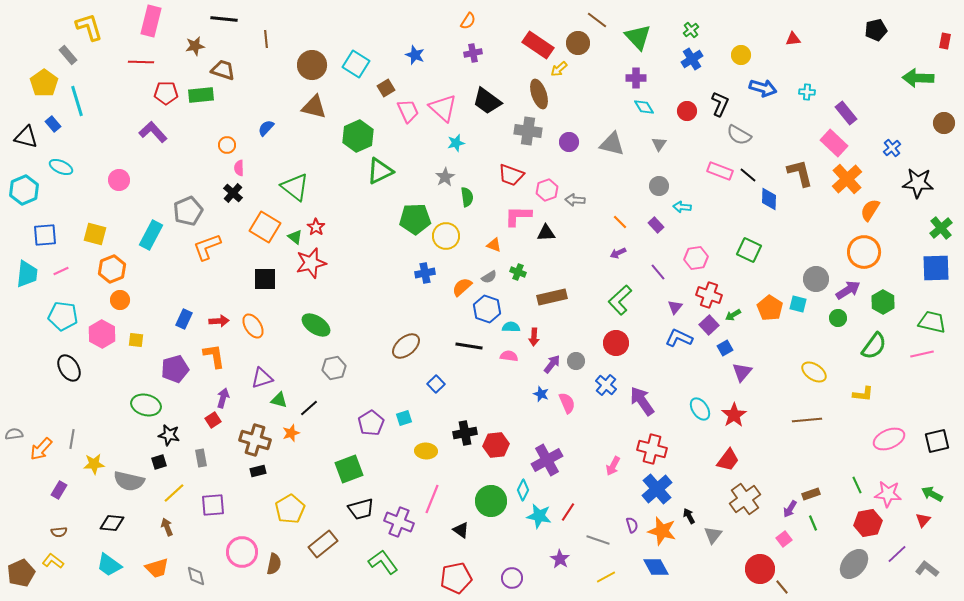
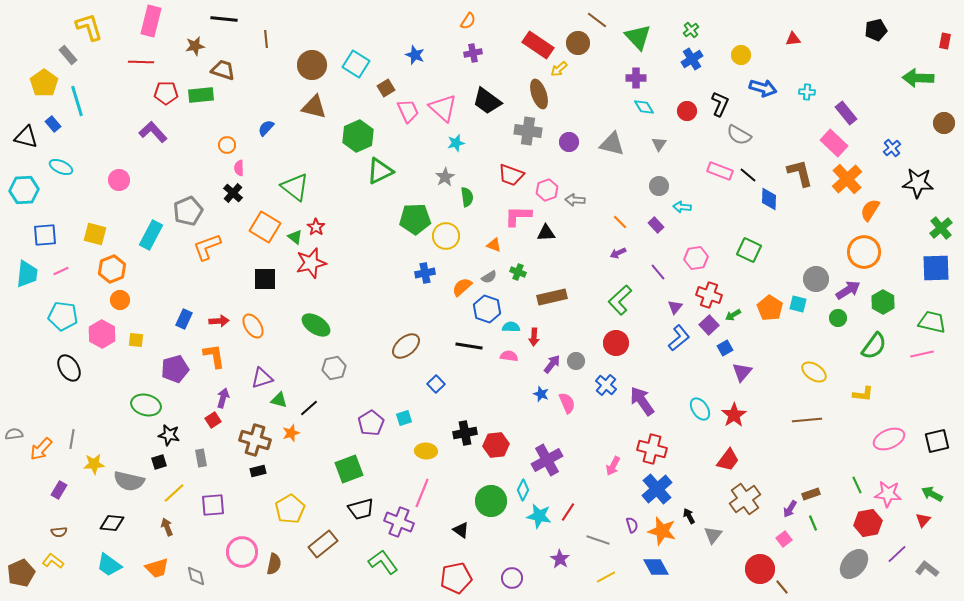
cyan hexagon at (24, 190): rotated 20 degrees clockwise
blue L-shape at (679, 338): rotated 116 degrees clockwise
pink line at (432, 499): moved 10 px left, 6 px up
